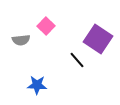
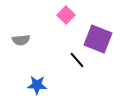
pink square: moved 20 px right, 11 px up
purple square: rotated 12 degrees counterclockwise
